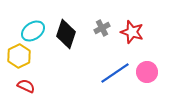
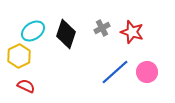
blue line: moved 1 px up; rotated 8 degrees counterclockwise
